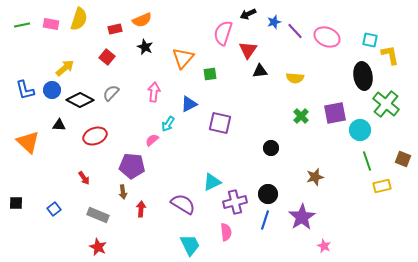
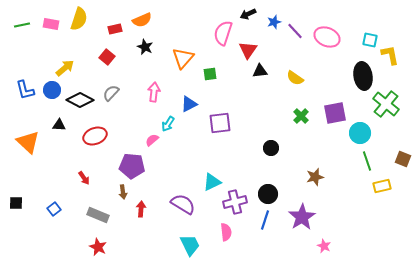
yellow semicircle at (295, 78): rotated 30 degrees clockwise
purple square at (220, 123): rotated 20 degrees counterclockwise
cyan circle at (360, 130): moved 3 px down
